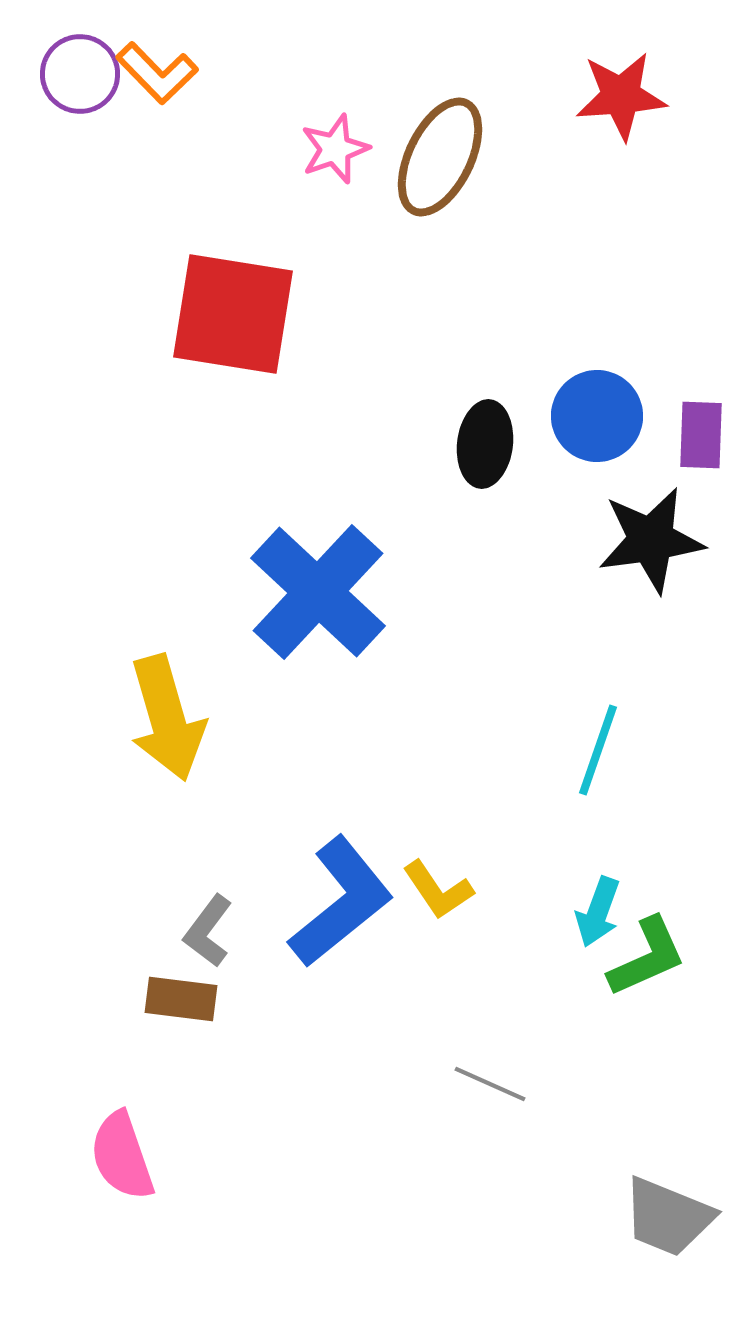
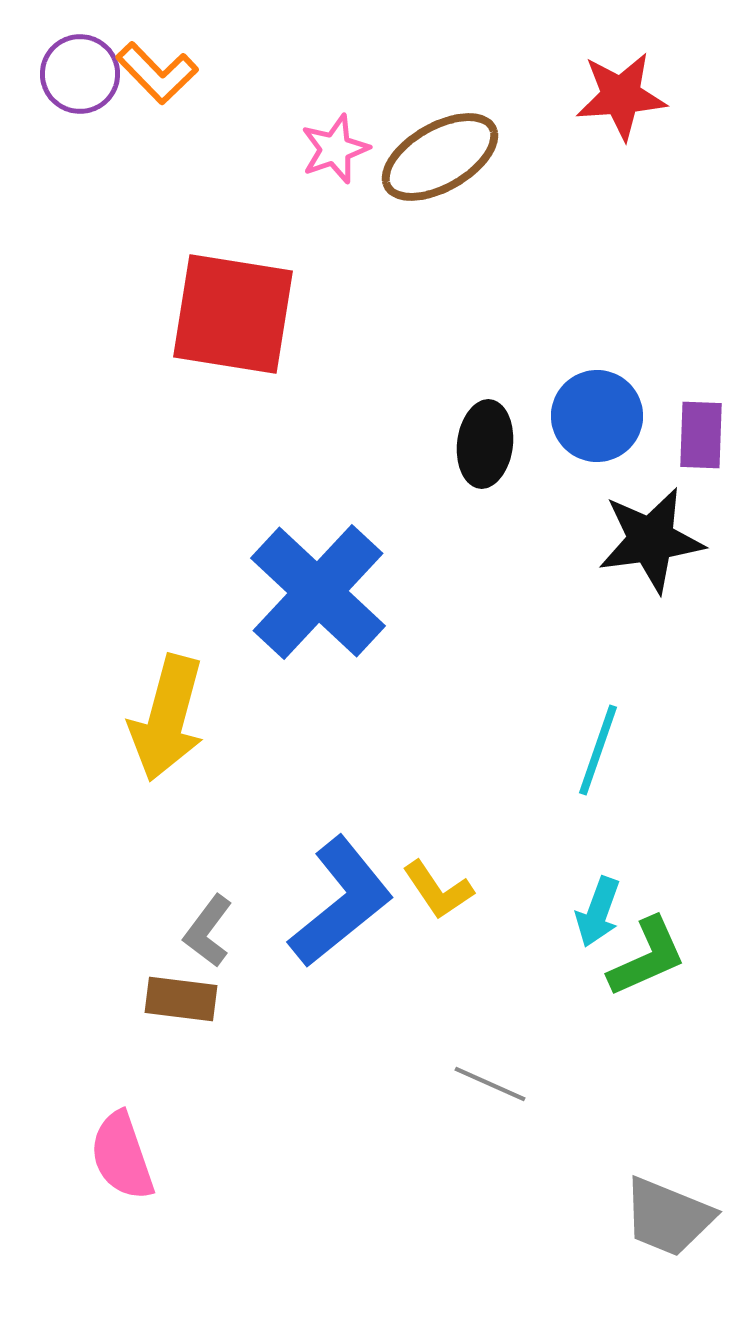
brown ellipse: rotated 34 degrees clockwise
yellow arrow: rotated 31 degrees clockwise
